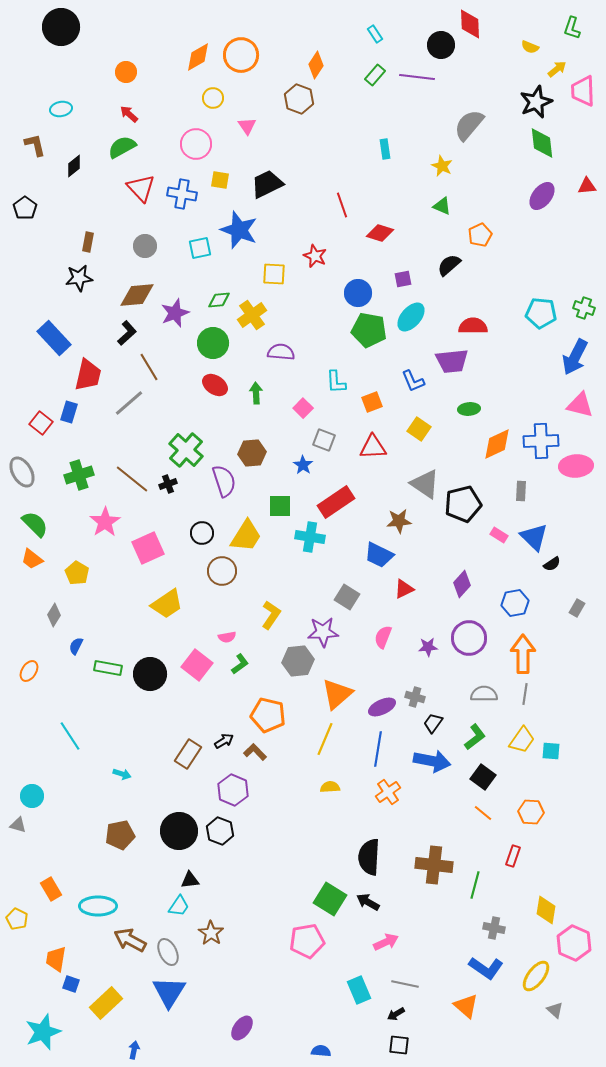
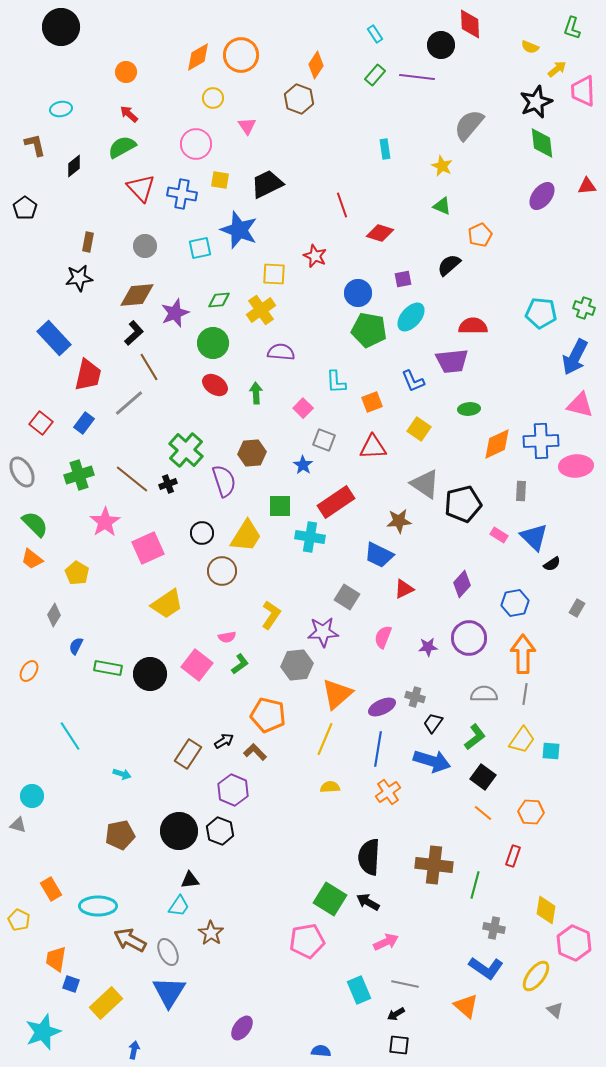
yellow cross at (252, 315): moved 9 px right, 5 px up
black L-shape at (127, 333): moved 7 px right
blue rectangle at (69, 412): moved 15 px right, 11 px down; rotated 20 degrees clockwise
gray hexagon at (298, 661): moved 1 px left, 4 px down
blue arrow at (432, 761): rotated 6 degrees clockwise
yellow pentagon at (17, 919): moved 2 px right, 1 px down
